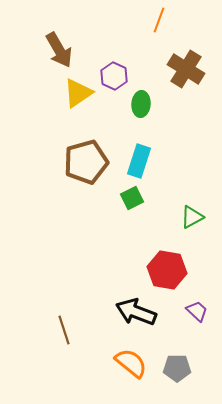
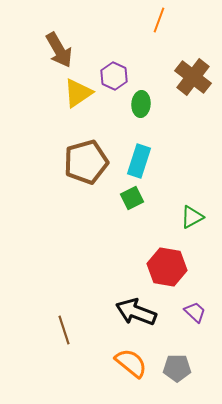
brown cross: moved 7 px right, 8 px down; rotated 6 degrees clockwise
red hexagon: moved 3 px up
purple trapezoid: moved 2 px left, 1 px down
